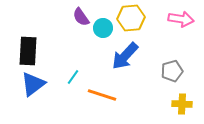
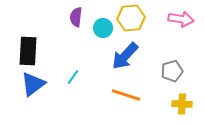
purple semicircle: moved 5 px left; rotated 42 degrees clockwise
orange line: moved 24 px right
